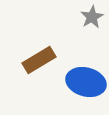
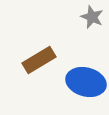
gray star: rotated 20 degrees counterclockwise
